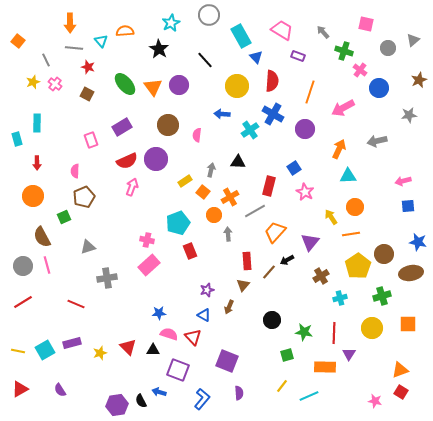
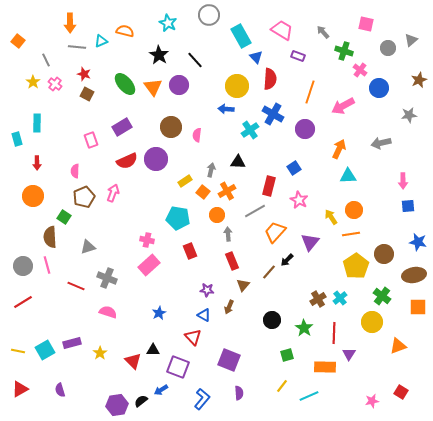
cyan star at (171, 23): moved 3 px left; rotated 18 degrees counterclockwise
orange semicircle at (125, 31): rotated 18 degrees clockwise
gray triangle at (413, 40): moved 2 px left
cyan triangle at (101, 41): rotated 48 degrees clockwise
gray line at (74, 48): moved 3 px right, 1 px up
black star at (159, 49): moved 6 px down
black line at (205, 60): moved 10 px left
red star at (88, 67): moved 4 px left, 7 px down
red semicircle at (272, 81): moved 2 px left, 2 px up
yellow star at (33, 82): rotated 16 degrees counterclockwise
pink arrow at (343, 108): moved 2 px up
blue arrow at (222, 114): moved 4 px right, 5 px up
brown circle at (168, 125): moved 3 px right, 2 px down
gray arrow at (377, 141): moved 4 px right, 2 px down
pink arrow at (403, 181): rotated 77 degrees counterclockwise
pink arrow at (132, 187): moved 19 px left, 6 px down
pink star at (305, 192): moved 6 px left, 8 px down
orange cross at (230, 197): moved 3 px left, 6 px up
orange circle at (355, 207): moved 1 px left, 3 px down
orange circle at (214, 215): moved 3 px right
green square at (64, 217): rotated 32 degrees counterclockwise
cyan pentagon at (178, 223): moved 5 px up; rotated 30 degrees clockwise
brown semicircle at (42, 237): moved 8 px right; rotated 25 degrees clockwise
black arrow at (287, 260): rotated 16 degrees counterclockwise
red rectangle at (247, 261): moved 15 px left; rotated 18 degrees counterclockwise
yellow pentagon at (358, 266): moved 2 px left
brown ellipse at (411, 273): moved 3 px right, 2 px down
brown cross at (321, 276): moved 3 px left, 23 px down
gray cross at (107, 278): rotated 30 degrees clockwise
purple star at (207, 290): rotated 24 degrees clockwise
green cross at (382, 296): rotated 36 degrees counterclockwise
cyan cross at (340, 298): rotated 24 degrees counterclockwise
red line at (76, 304): moved 18 px up
blue star at (159, 313): rotated 24 degrees counterclockwise
orange square at (408, 324): moved 10 px right, 17 px up
yellow circle at (372, 328): moved 6 px up
green star at (304, 332): moved 4 px up; rotated 24 degrees clockwise
pink semicircle at (169, 334): moved 61 px left, 22 px up
red triangle at (128, 347): moved 5 px right, 14 px down
yellow star at (100, 353): rotated 16 degrees counterclockwise
purple square at (227, 361): moved 2 px right, 1 px up
purple square at (178, 370): moved 3 px up
orange triangle at (400, 370): moved 2 px left, 24 px up
purple semicircle at (60, 390): rotated 16 degrees clockwise
blue arrow at (159, 392): moved 2 px right, 2 px up; rotated 48 degrees counterclockwise
black semicircle at (141, 401): rotated 80 degrees clockwise
pink star at (375, 401): moved 3 px left; rotated 24 degrees counterclockwise
